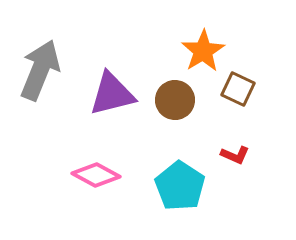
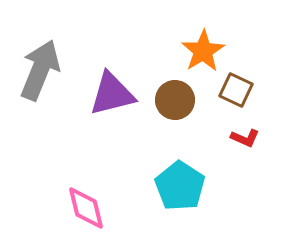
brown square: moved 2 px left, 1 px down
red L-shape: moved 10 px right, 17 px up
pink diamond: moved 10 px left, 33 px down; rotated 48 degrees clockwise
